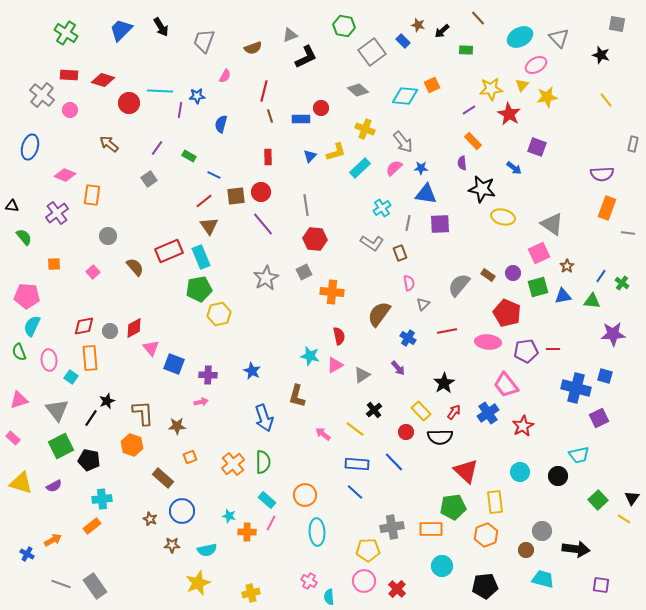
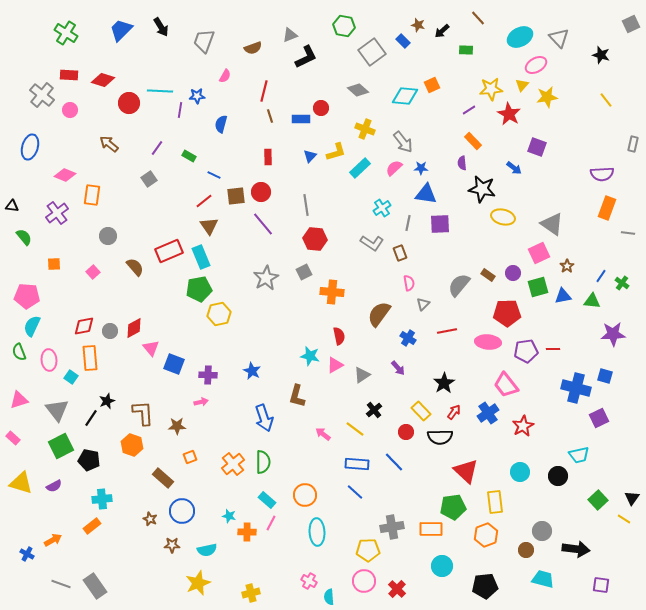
gray square at (617, 24): moved 14 px right; rotated 36 degrees counterclockwise
red pentagon at (507, 313): rotated 24 degrees counterclockwise
